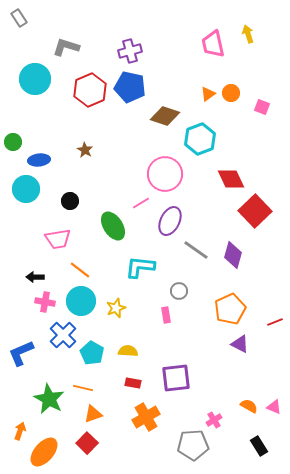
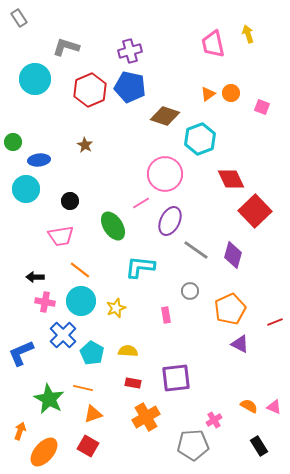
brown star at (85, 150): moved 5 px up
pink trapezoid at (58, 239): moved 3 px right, 3 px up
gray circle at (179, 291): moved 11 px right
red square at (87, 443): moved 1 px right, 3 px down; rotated 15 degrees counterclockwise
